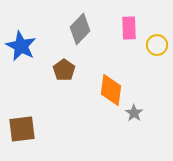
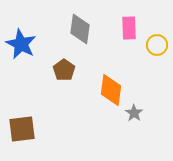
gray diamond: rotated 36 degrees counterclockwise
blue star: moved 2 px up
